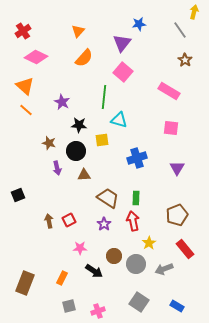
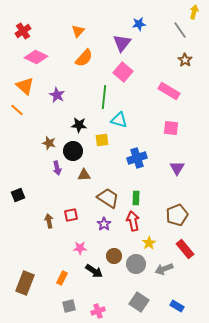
purple star at (62, 102): moved 5 px left, 7 px up
orange line at (26, 110): moved 9 px left
black circle at (76, 151): moved 3 px left
red square at (69, 220): moved 2 px right, 5 px up; rotated 16 degrees clockwise
